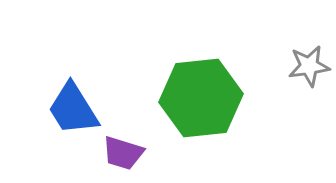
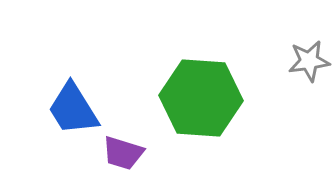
gray star: moved 5 px up
green hexagon: rotated 10 degrees clockwise
